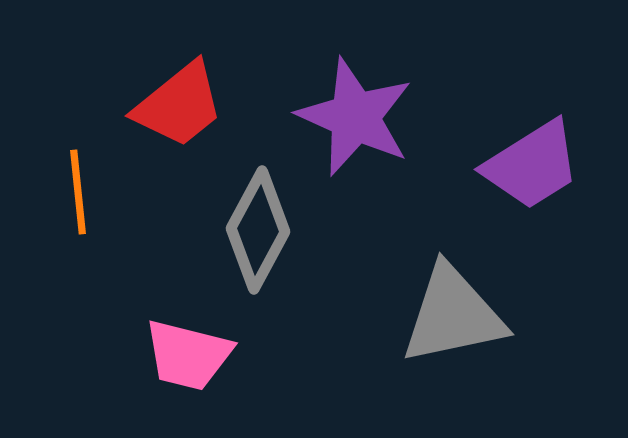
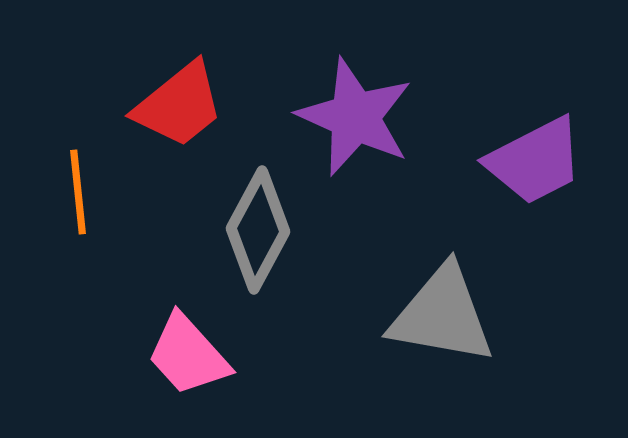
purple trapezoid: moved 3 px right, 4 px up; rotated 5 degrees clockwise
gray triangle: moved 11 px left; rotated 22 degrees clockwise
pink trapezoid: rotated 34 degrees clockwise
